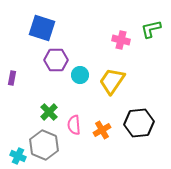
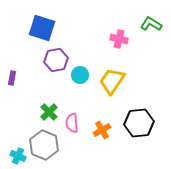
green L-shape: moved 5 px up; rotated 45 degrees clockwise
pink cross: moved 2 px left, 1 px up
purple hexagon: rotated 10 degrees counterclockwise
pink semicircle: moved 2 px left, 2 px up
